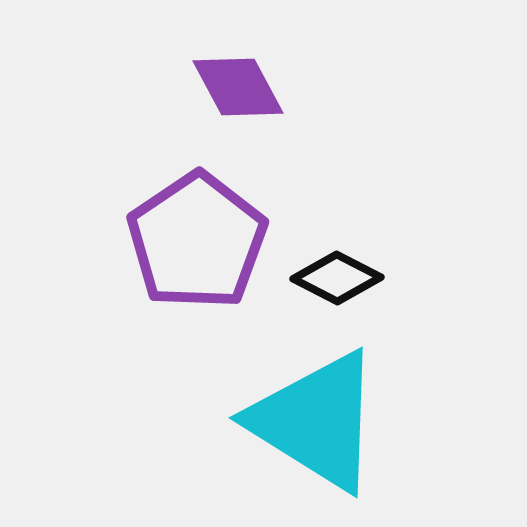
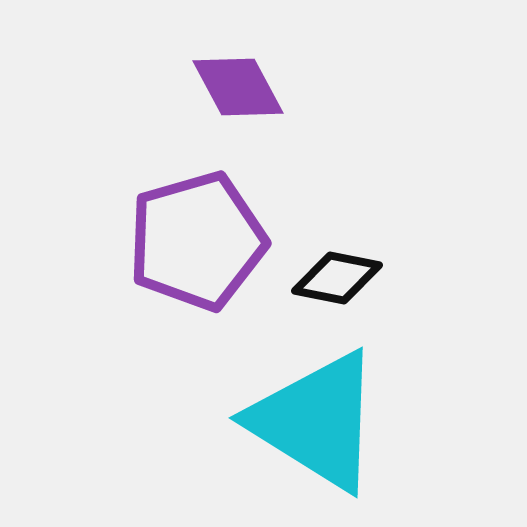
purple pentagon: rotated 18 degrees clockwise
black diamond: rotated 16 degrees counterclockwise
